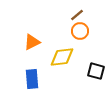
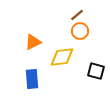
orange triangle: moved 1 px right
